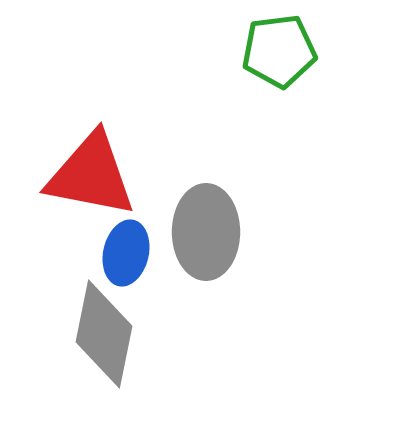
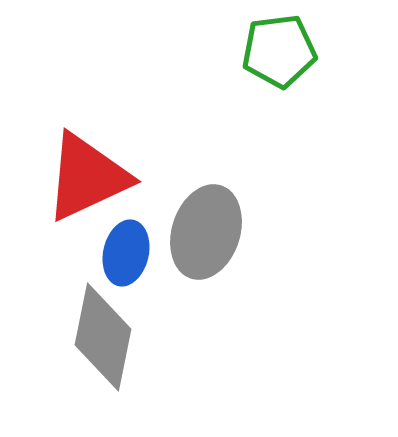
red triangle: moved 4 px left, 2 px down; rotated 36 degrees counterclockwise
gray ellipse: rotated 18 degrees clockwise
gray diamond: moved 1 px left, 3 px down
